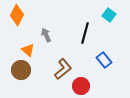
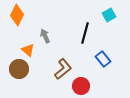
cyan square: rotated 24 degrees clockwise
gray arrow: moved 1 px left, 1 px down
blue rectangle: moved 1 px left, 1 px up
brown circle: moved 2 px left, 1 px up
